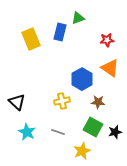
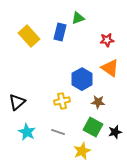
yellow rectangle: moved 2 px left, 3 px up; rotated 20 degrees counterclockwise
black triangle: rotated 36 degrees clockwise
